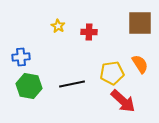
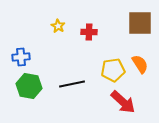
yellow pentagon: moved 1 px right, 3 px up
red arrow: moved 1 px down
